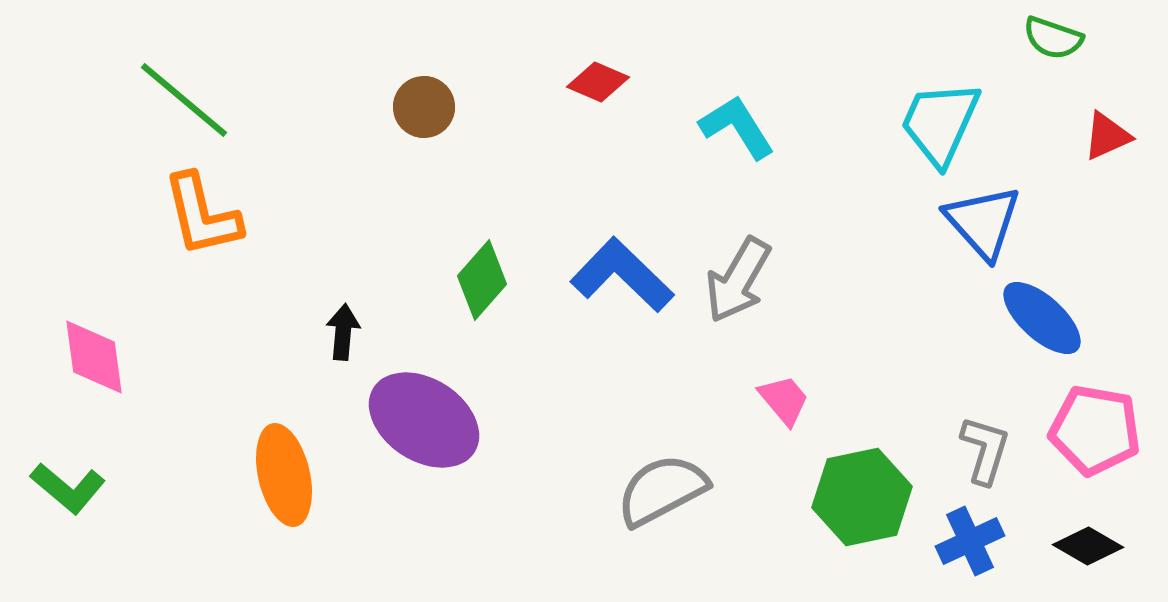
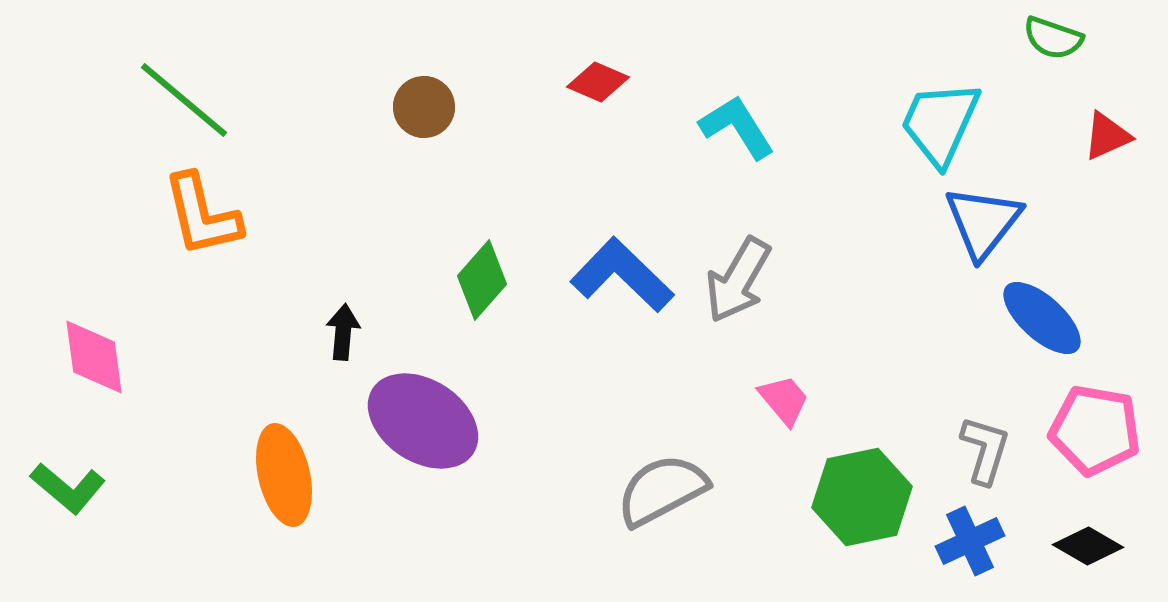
blue triangle: rotated 20 degrees clockwise
purple ellipse: moved 1 px left, 1 px down
